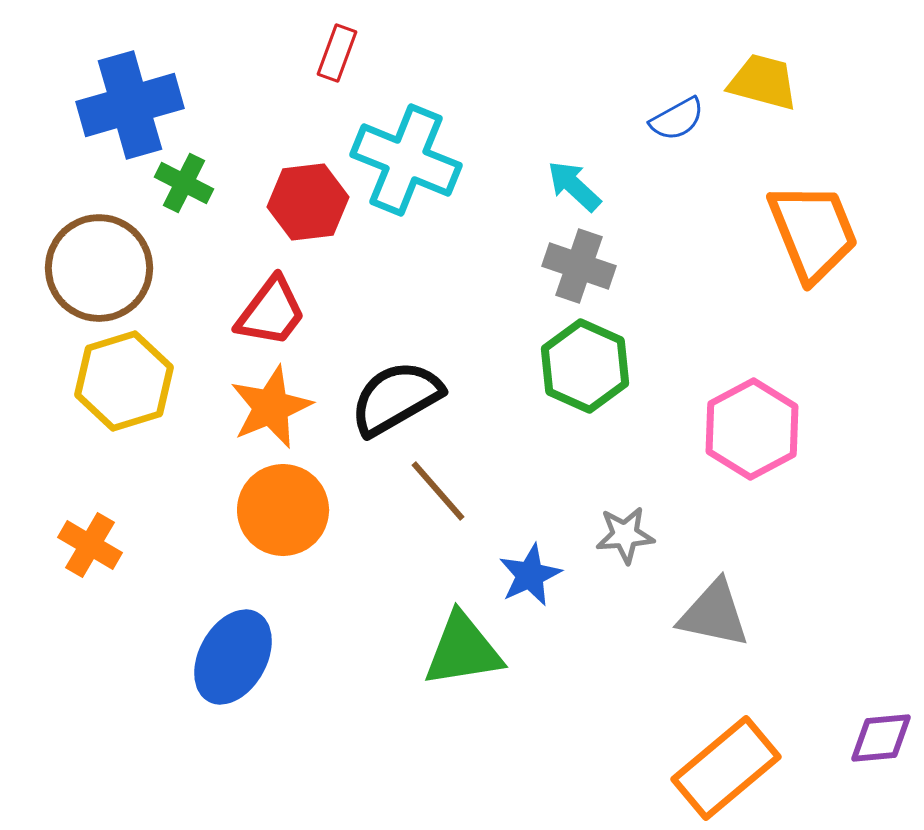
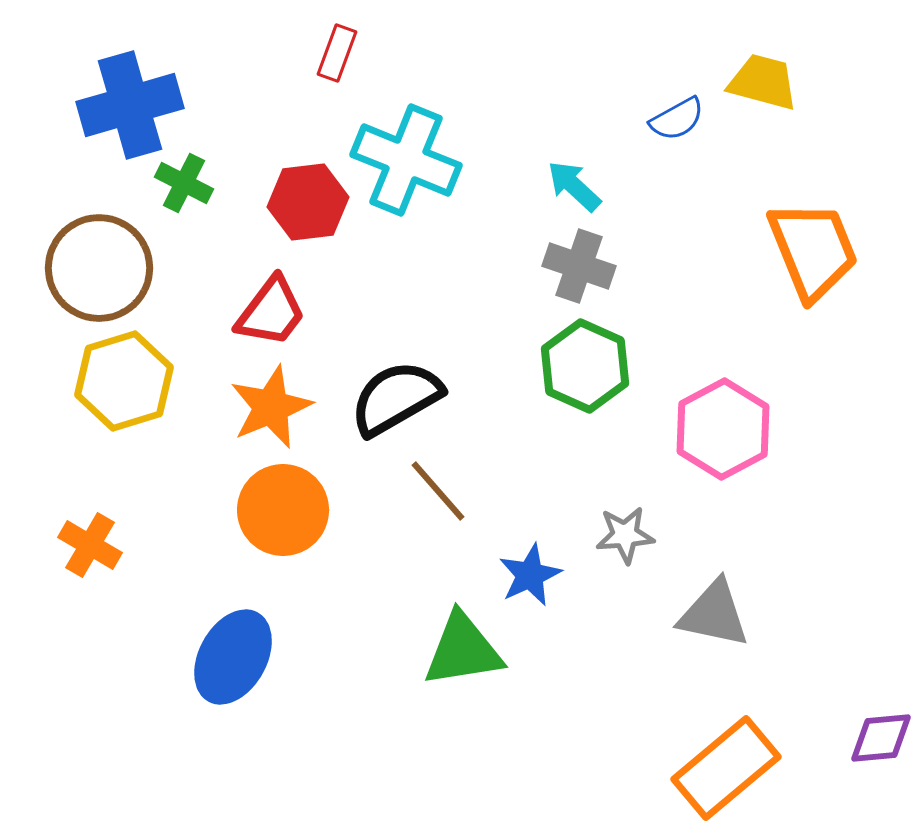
orange trapezoid: moved 18 px down
pink hexagon: moved 29 px left
